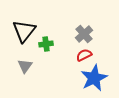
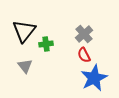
red semicircle: rotated 91 degrees counterclockwise
gray triangle: rotated 14 degrees counterclockwise
